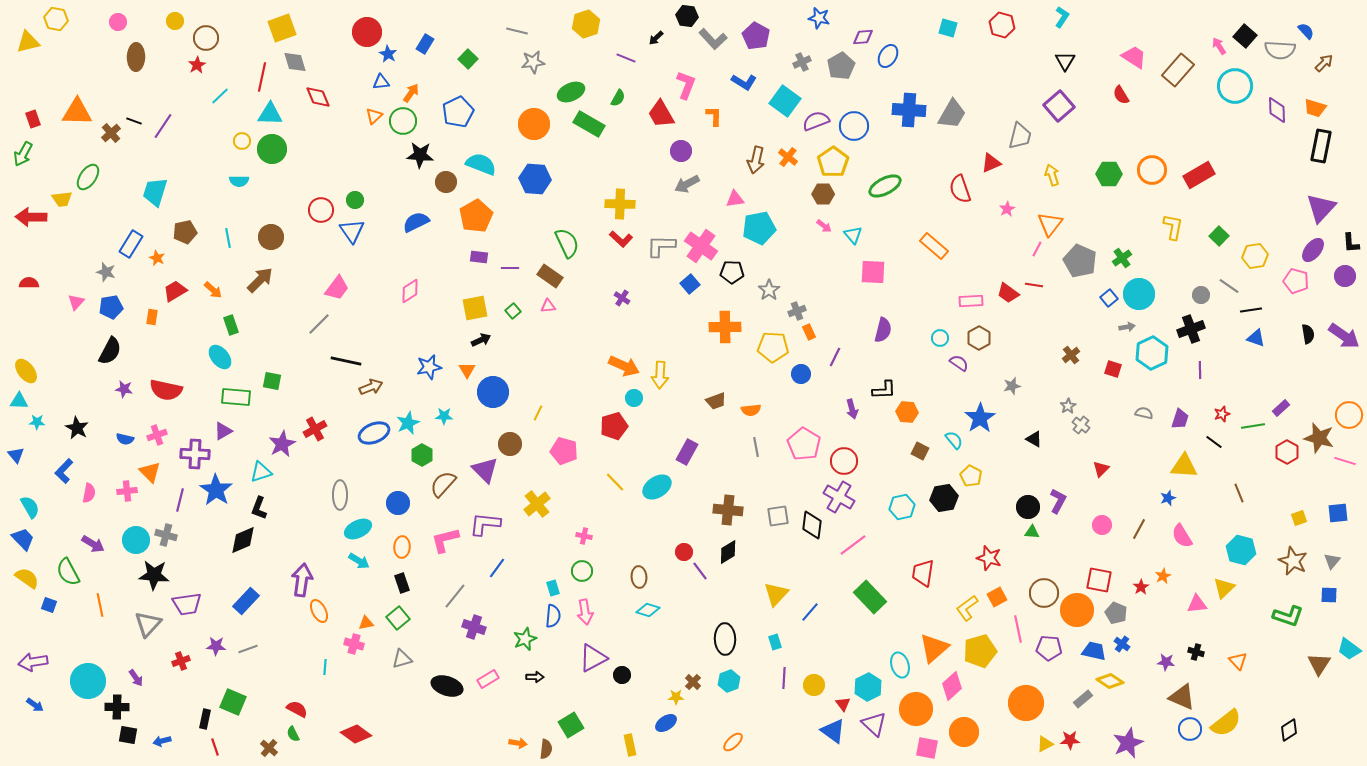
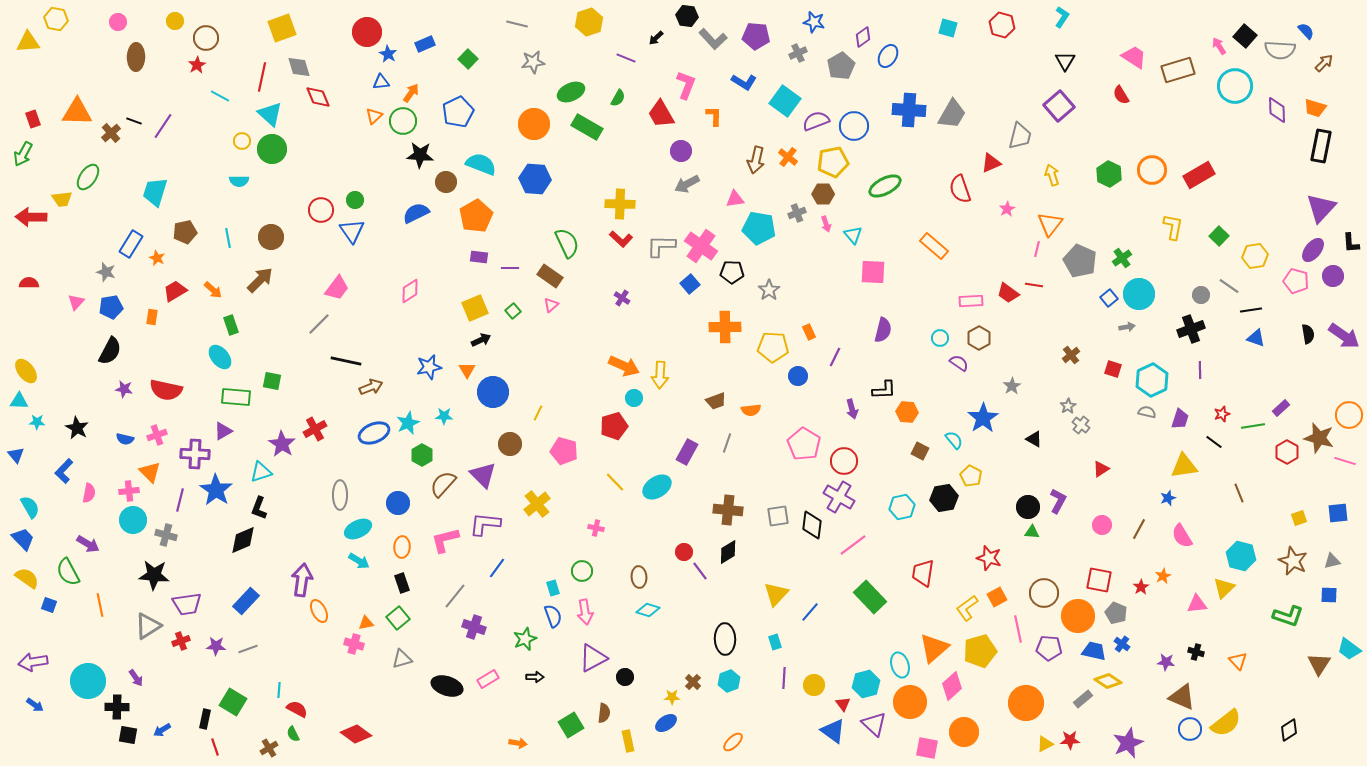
blue star at (819, 18): moved 5 px left, 4 px down
yellow hexagon at (586, 24): moved 3 px right, 2 px up
gray line at (517, 31): moved 7 px up
purple pentagon at (756, 36): rotated 24 degrees counterclockwise
purple diamond at (863, 37): rotated 30 degrees counterclockwise
yellow triangle at (28, 42): rotated 10 degrees clockwise
blue rectangle at (425, 44): rotated 36 degrees clockwise
gray diamond at (295, 62): moved 4 px right, 5 px down
gray cross at (802, 62): moved 4 px left, 9 px up
brown rectangle at (1178, 70): rotated 32 degrees clockwise
cyan line at (220, 96): rotated 72 degrees clockwise
cyan triangle at (270, 114): rotated 40 degrees clockwise
green rectangle at (589, 124): moved 2 px left, 3 px down
yellow pentagon at (833, 162): rotated 24 degrees clockwise
green hexagon at (1109, 174): rotated 25 degrees clockwise
blue semicircle at (416, 222): moved 9 px up
pink arrow at (824, 226): moved 2 px right, 2 px up; rotated 35 degrees clockwise
cyan pentagon at (759, 228): rotated 20 degrees clockwise
pink line at (1037, 249): rotated 14 degrees counterclockwise
purple circle at (1345, 276): moved 12 px left
pink triangle at (548, 306): moved 3 px right, 1 px up; rotated 35 degrees counterclockwise
yellow square at (475, 308): rotated 12 degrees counterclockwise
gray cross at (797, 311): moved 98 px up
cyan hexagon at (1152, 353): moved 27 px down
blue circle at (801, 374): moved 3 px left, 2 px down
gray star at (1012, 386): rotated 18 degrees counterclockwise
gray semicircle at (1144, 413): moved 3 px right, 1 px up
blue star at (980, 418): moved 3 px right
purple star at (282, 444): rotated 12 degrees counterclockwise
gray line at (756, 447): moved 29 px left, 4 px up; rotated 30 degrees clockwise
yellow triangle at (1184, 466): rotated 12 degrees counterclockwise
red triangle at (1101, 469): rotated 12 degrees clockwise
purple triangle at (485, 470): moved 2 px left, 5 px down
pink cross at (127, 491): moved 2 px right
pink cross at (584, 536): moved 12 px right, 8 px up
cyan circle at (136, 540): moved 3 px left, 20 px up
purple arrow at (93, 544): moved 5 px left
cyan hexagon at (1241, 550): moved 6 px down
gray triangle at (1332, 561): rotated 36 degrees clockwise
orange circle at (1077, 610): moved 1 px right, 6 px down
blue semicircle at (553, 616): rotated 25 degrees counterclockwise
gray triangle at (148, 624): moved 2 px down; rotated 16 degrees clockwise
red cross at (181, 661): moved 20 px up
cyan line at (325, 667): moved 46 px left, 23 px down
black circle at (622, 675): moved 3 px right, 2 px down
yellow diamond at (1110, 681): moved 2 px left
cyan hexagon at (868, 687): moved 2 px left, 3 px up; rotated 12 degrees clockwise
yellow star at (676, 697): moved 4 px left
green square at (233, 702): rotated 8 degrees clockwise
orange circle at (916, 709): moved 6 px left, 7 px up
blue arrow at (162, 741): moved 11 px up; rotated 18 degrees counterclockwise
yellow rectangle at (630, 745): moved 2 px left, 4 px up
brown cross at (269, 748): rotated 18 degrees clockwise
brown semicircle at (546, 749): moved 58 px right, 36 px up
